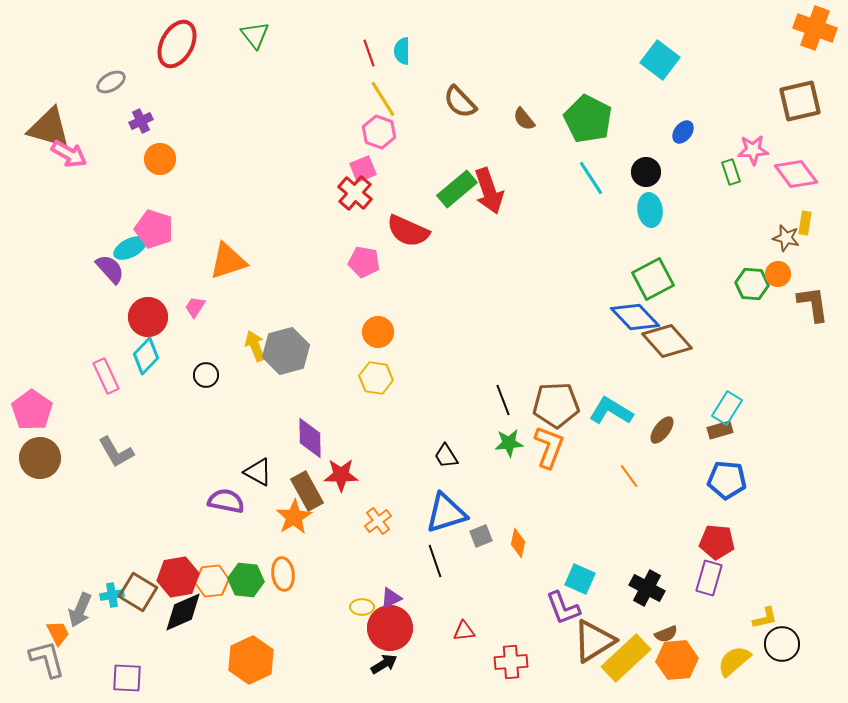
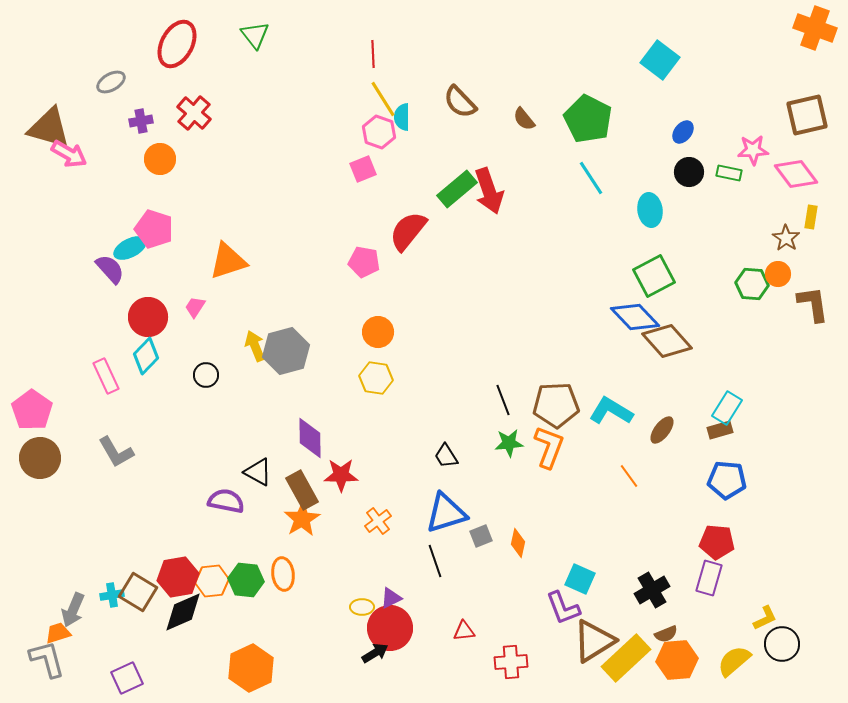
cyan semicircle at (402, 51): moved 66 px down
red line at (369, 53): moved 4 px right, 1 px down; rotated 16 degrees clockwise
brown square at (800, 101): moved 7 px right, 14 px down
purple cross at (141, 121): rotated 15 degrees clockwise
black circle at (646, 172): moved 43 px right
green rectangle at (731, 172): moved 2 px left, 1 px down; rotated 60 degrees counterclockwise
red cross at (355, 193): moved 161 px left, 80 px up
yellow rectangle at (805, 223): moved 6 px right, 6 px up
red semicircle at (408, 231): rotated 105 degrees clockwise
brown star at (786, 238): rotated 20 degrees clockwise
green square at (653, 279): moved 1 px right, 3 px up
brown rectangle at (307, 491): moved 5 px left, 1 px up
orange star at (294, 517): moved 8 px right, 2 px down
black cross at (647, 588): moved 5 px right, 2 px down; rotated 32 degrees clockwise
gray arrow at (80, 610): moved 7 px left
yellow L-shape at (765, 618): rotated 12 degrees counterclockwise
orange trapezoid at (58, 633): rotated 80 degrees counterclockwise
orange hexagon at (251, 660): moved 8 px down
black arrow at (384, 664): moved 9 px left, 11 px up
purple square at (127, 678): rotated 28 degrees counterclockwise
